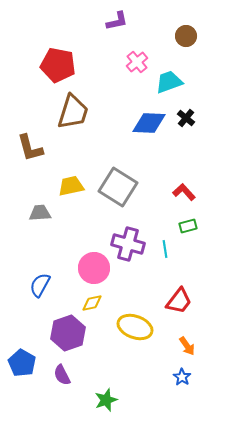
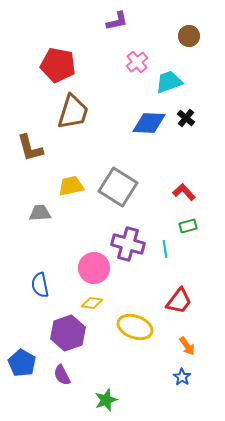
brown circle: moved 3 px right
blue semicircle: rotated 40 degrees counterclockwise
yellow diamond: rotated 20 degrees clockwise
